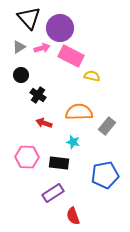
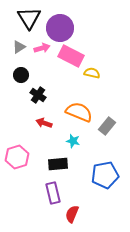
black triangle: rotated 10 degrees clockwise
yellow semicircle: moved 3 px up
orange semicircle: rotated 24 degrees clockwise
cyan star: moved 1 px up
pink hexagon: moved 10 px left; rotated 20 degrees counterclockwise
black rectangle: moved 1 px left, 1 px down; rotated 12 degrees counterclockwise
purple rectangle: rotated 70 degrees counterclockwise
red semicircle: moved 1 px left, 2 px up; rotated 42 degrees clockwise
